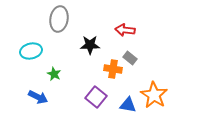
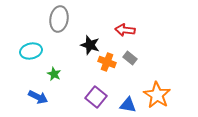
black star: rotated 18 degrees clockwise
orange cross: moved 6 px left, 7 px up; rotated 12 degrees clockwise
orange star: moved 3 px right
